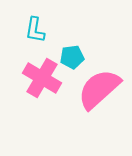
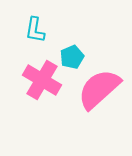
cyan pentagon: rotated 15 degrees counterclockwise
pink cross: moved 2 px down
